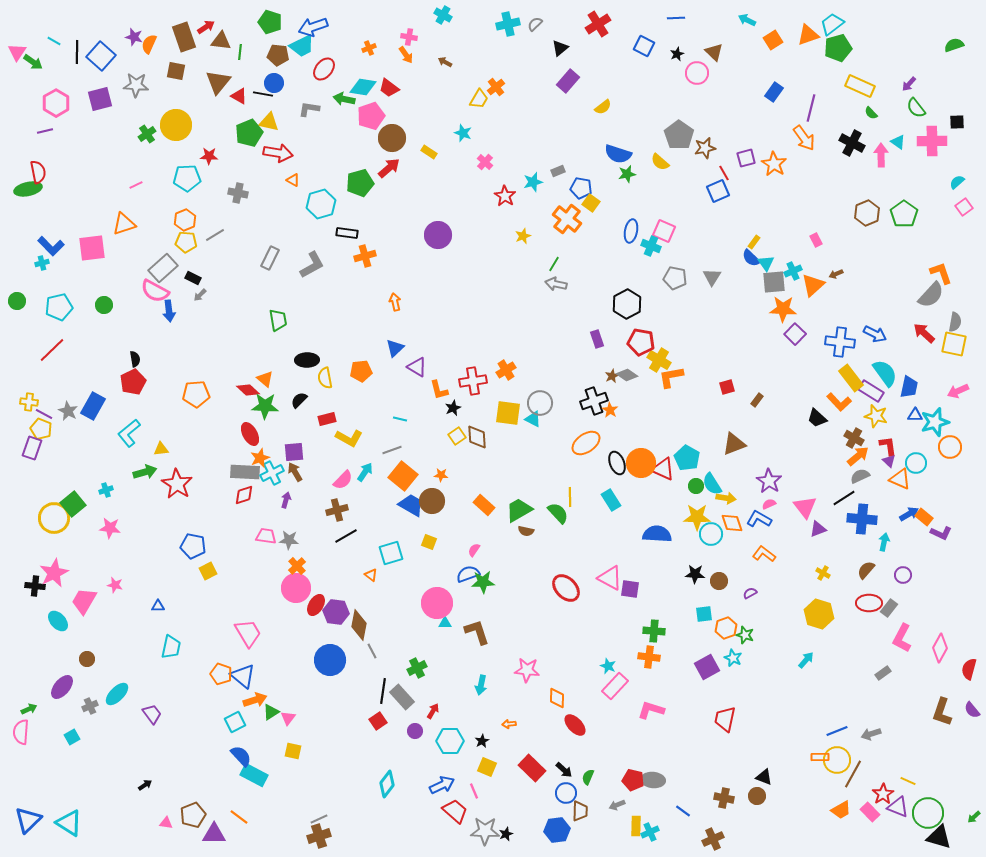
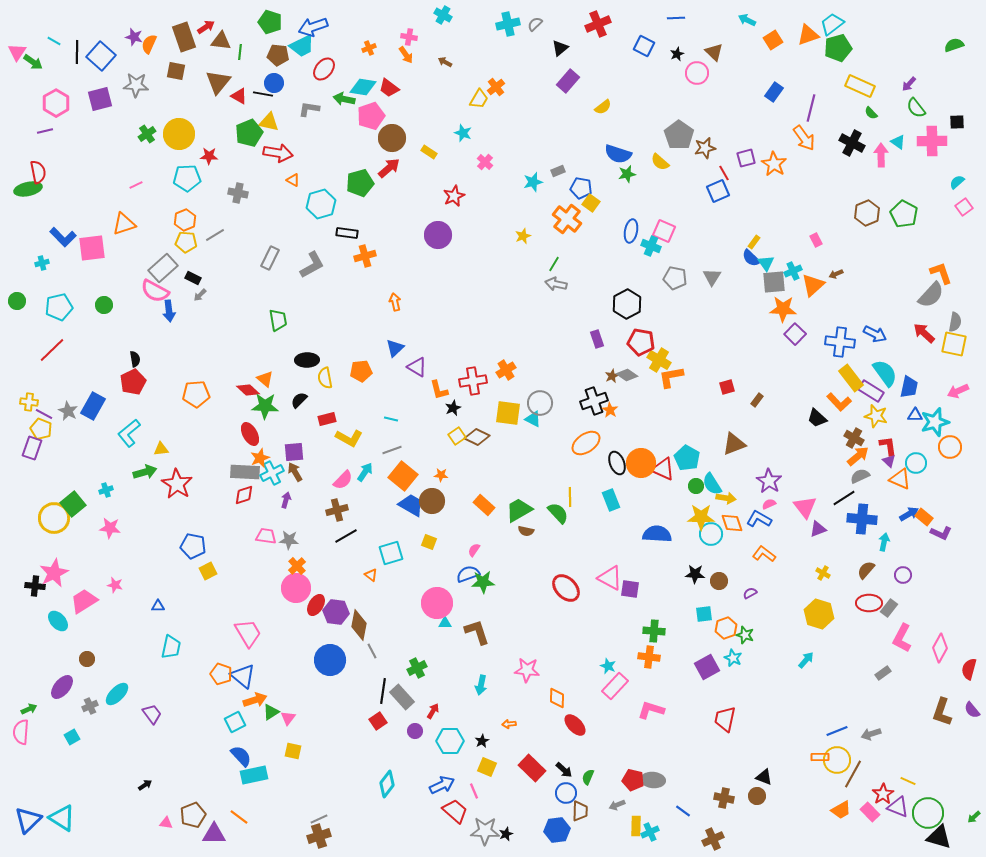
red cross at (598, 24): rotated 10 degrees clockwise
yellow circle at (176, 125): moved 3 px right, 9 px down
red star at (505, 196): moved 51 px left; rotated 15 degrees clockwise
green pentagon at (904, 214): rotated 8 degrees counterclockwise
blue L-shape at (51, 246): moved 12 px right, 9 px up
cyan line at (400, 419): moved 9 px left
brown diamond at (477, 437): rotated 60 degrees counterclockwise
cyan rectangle at (611, 500): rotated 10 degrees clockwise
yellow star at (697, 517): moved 4 px right
pink trapezoid at (84, 601): rotated 28 degrees clockwise
cyan rectangle at (254, 775): rotated 40 degrees counterclockwise
cyan triangle at (69, 823): moved 7 px left, 5 px up
